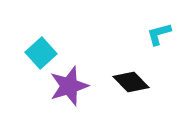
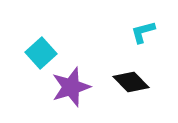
cyan L-shape: moved 16 px left, 2 px up
purple star: moved 2 px right, 1 px down
